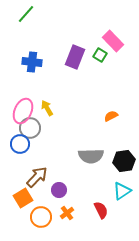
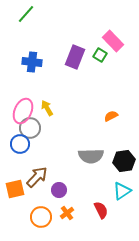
orange square: moved 8 px left, 9 px up; rotated 18 degrees clockwise
